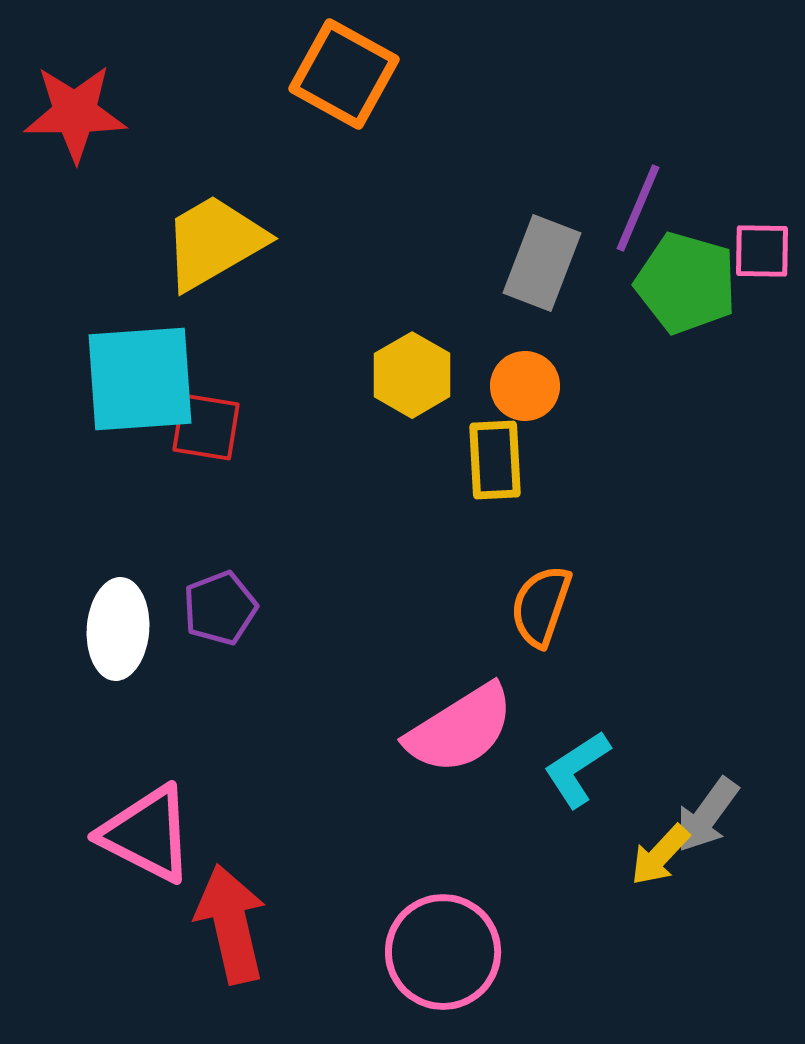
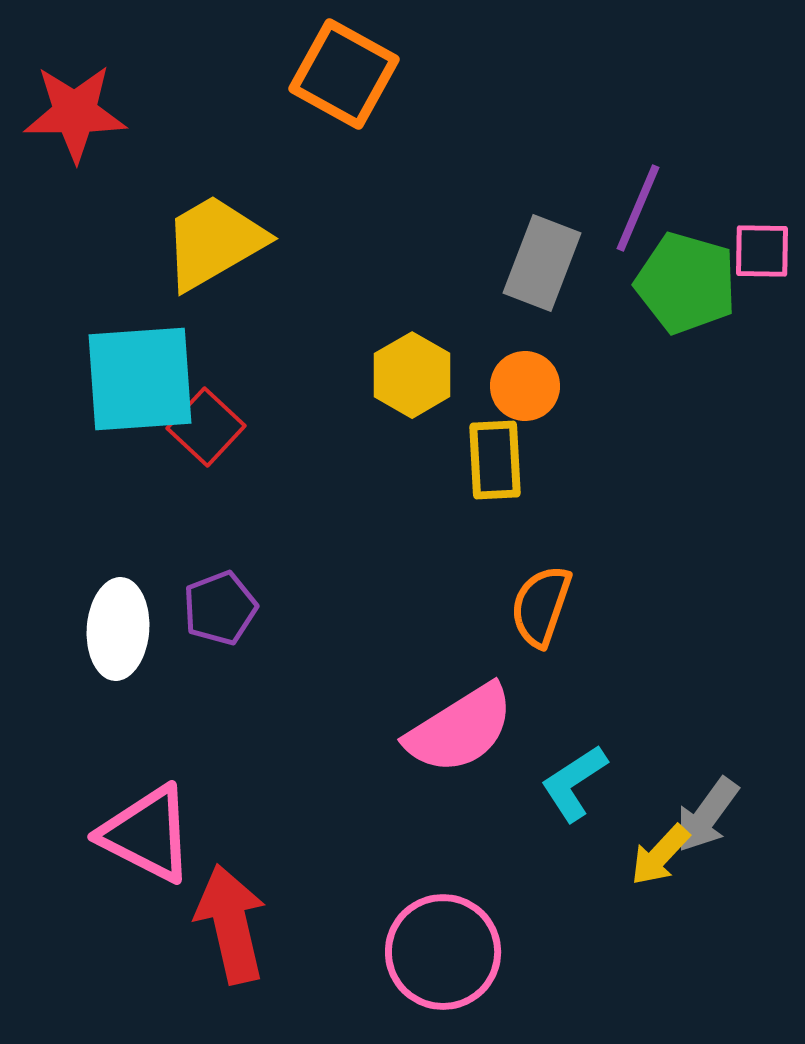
red square: rotated 34 degrees clockwise
cyan L-shape: moved 3 px left, 14 px down
